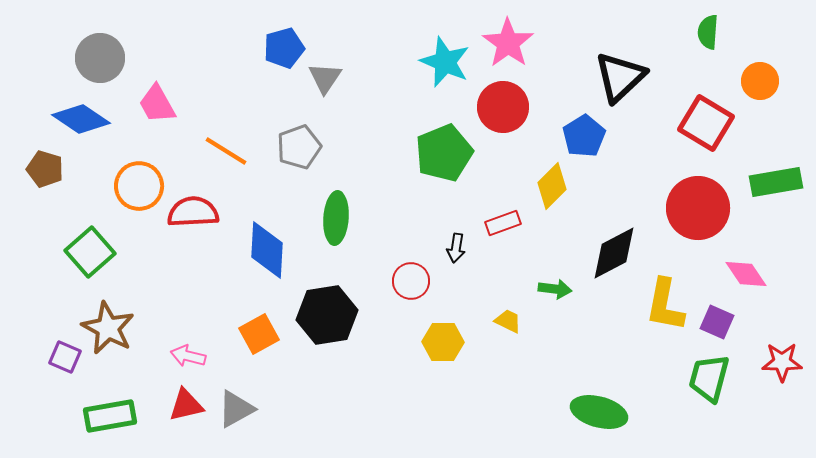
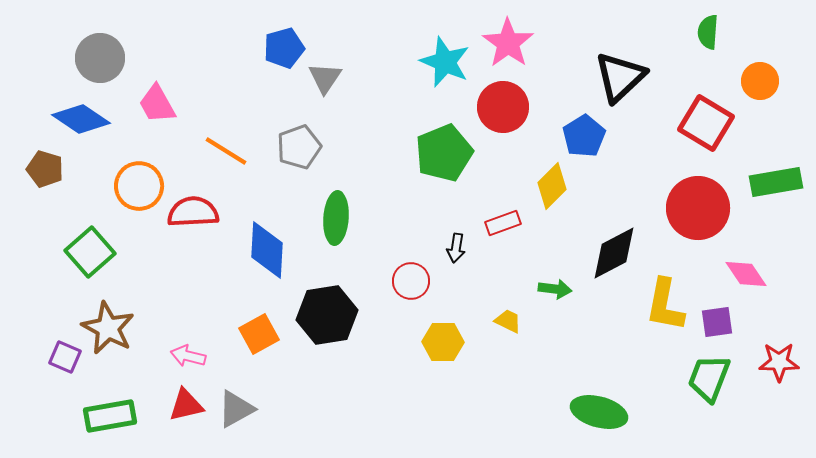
purple square at (717, 322): rotated 32 degrees counterclockwise
red star at (782, 362): moved 3 px left
green trapezoid at (709, 378): rotated 6 degrees clockwise
